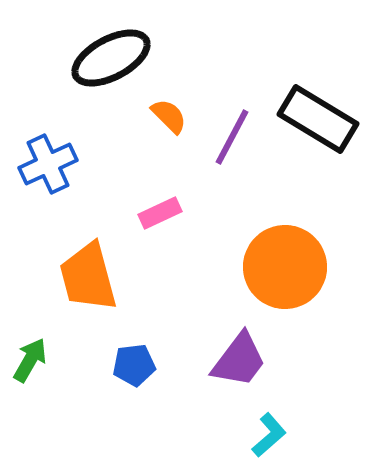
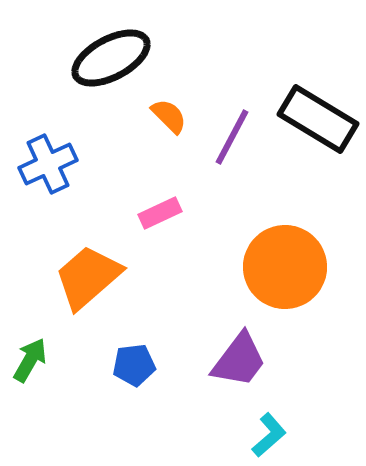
orange trapezoid: rotated 64 degrees clockwise
